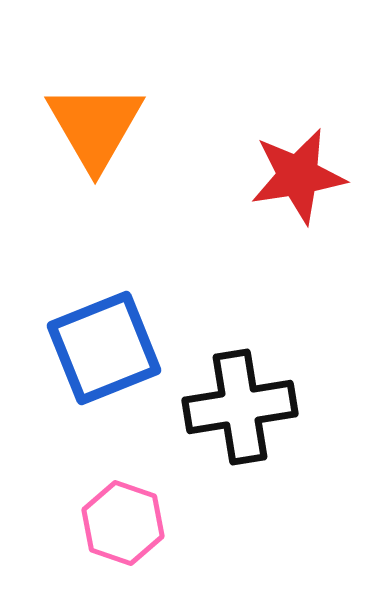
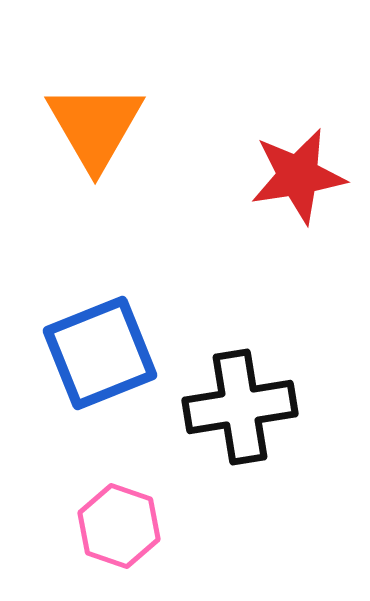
blue square: moved 4 px left, 5 px down
pink hexagon: moved 4 px left, 3 px down
